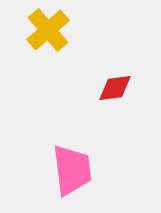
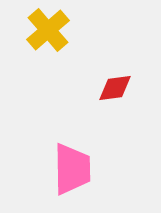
pink trapezoid: moved 1 px up; rotated 6 degrees clockwise
